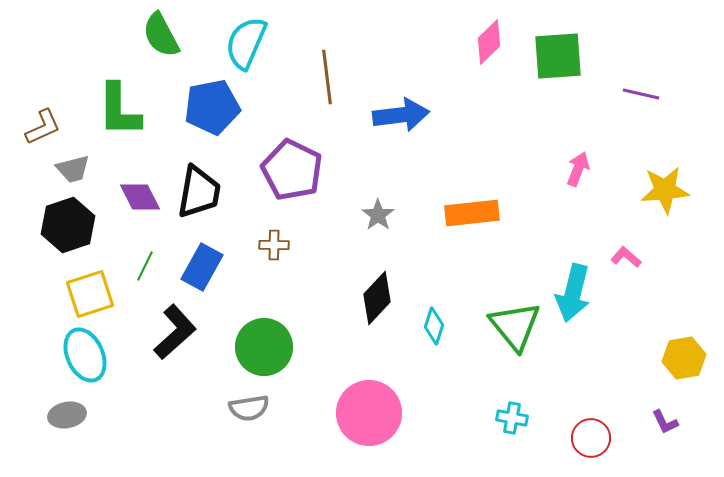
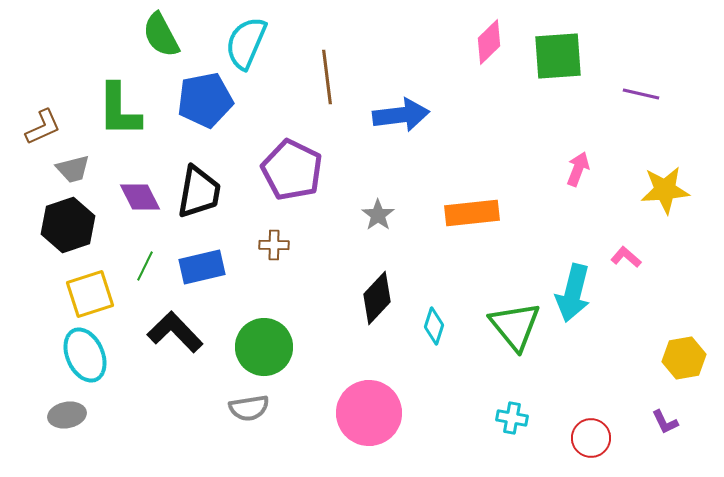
blue pentagon: moved 7 px left, 7 px up
blue rectangle: rotated 48 degrees clockwise
black L-shape: rotated 92 degrees counterclockwise
